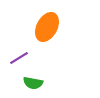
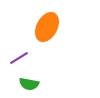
green semicircle: moved 4 px left, 1 px down
